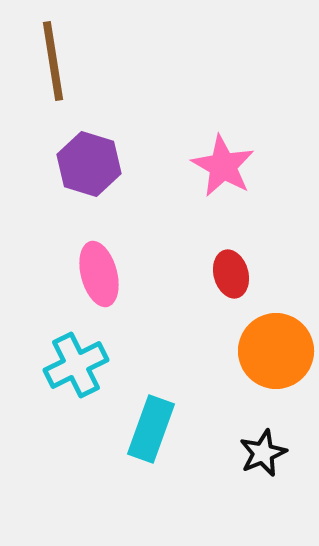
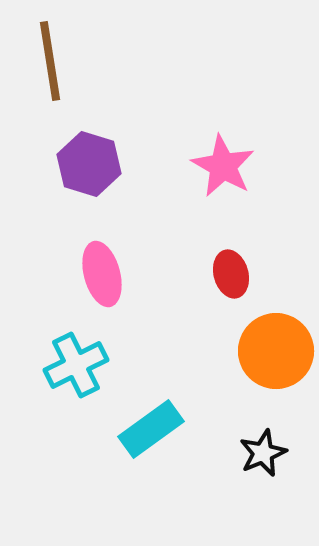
brown line: moved 3 px left
pink ellipse: moved 3 px right
cyan rectangle: rotated 34 degrees clockwise
